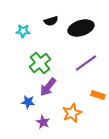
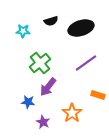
orange star: rotated 12 degrees counterclockwise
